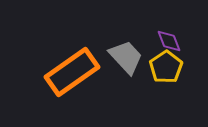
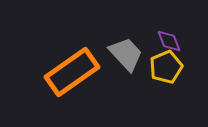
gray trapezoid: moved 3 px up
yellow pentagon: rotated 12 degrees clockwise
